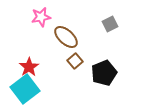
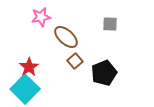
gray square: rotated 28 degrees clockwise
cyan square: rotated 8 degrees counterclockwise
